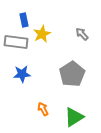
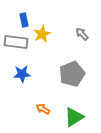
gray pentagon: rotated 10 degrees clockwise
orange arrow: rotated 32 degrees counterclockwise
